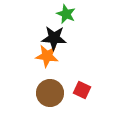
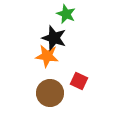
black star: rotated 15 degrees clockwise
red square: moved 3 px left, 9 px up
